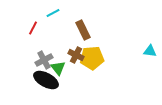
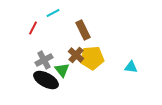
cyan triangle: moved 19 px left, 16 px down
brown cross: rotated 14 degrees clockwise
green triangle: moved 4 px right, 2 px down
